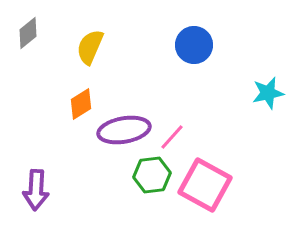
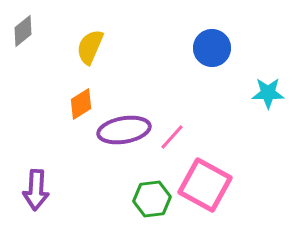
gray diamond: moved 5 px left, 2 px up
blue circle: moved 18 px right, 3 px down
cyan star: rotated 12 degrees clockwise
green hexagon: moved 24 px down
